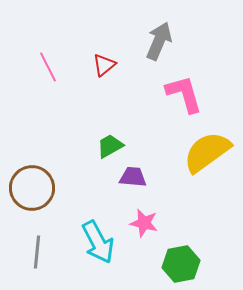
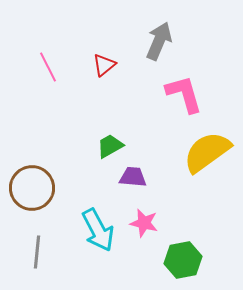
cyan arrow: moved 12 px up
green hexagon: moved 2 px right, 4 px up
